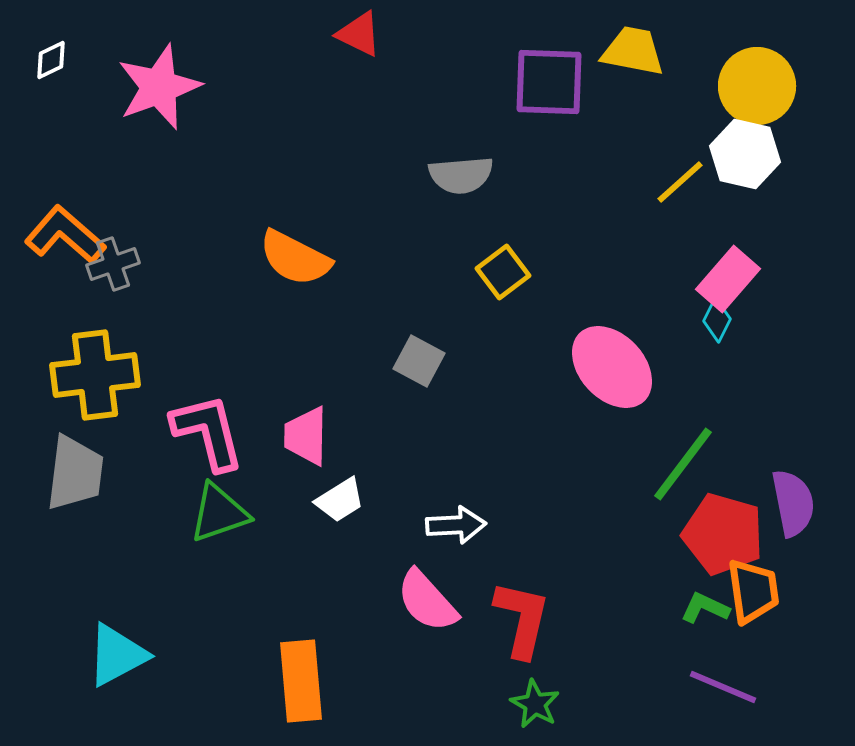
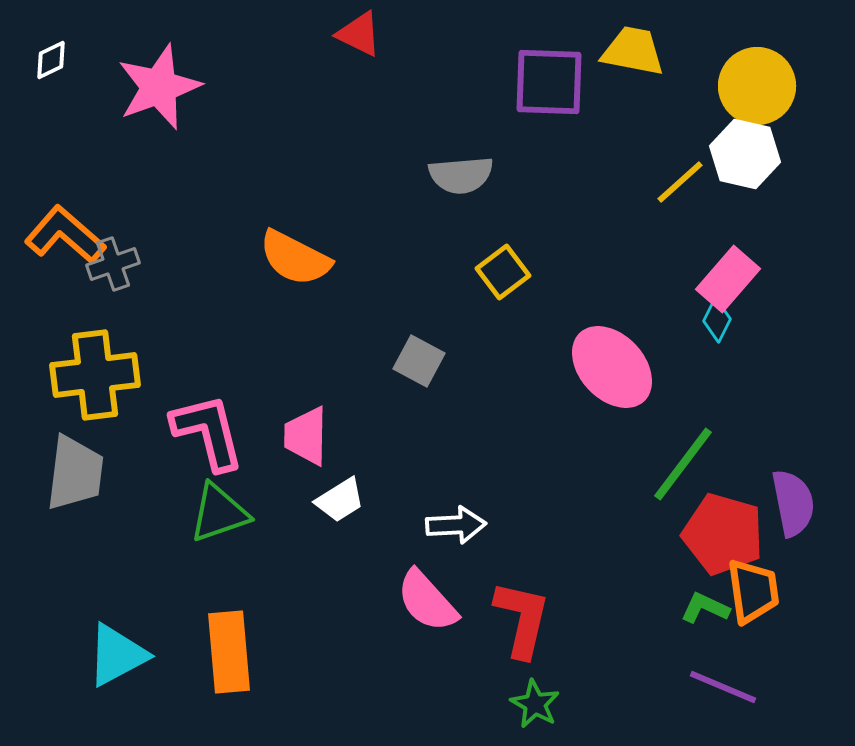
orange rectangle: moved 72 px left, 29 px up
